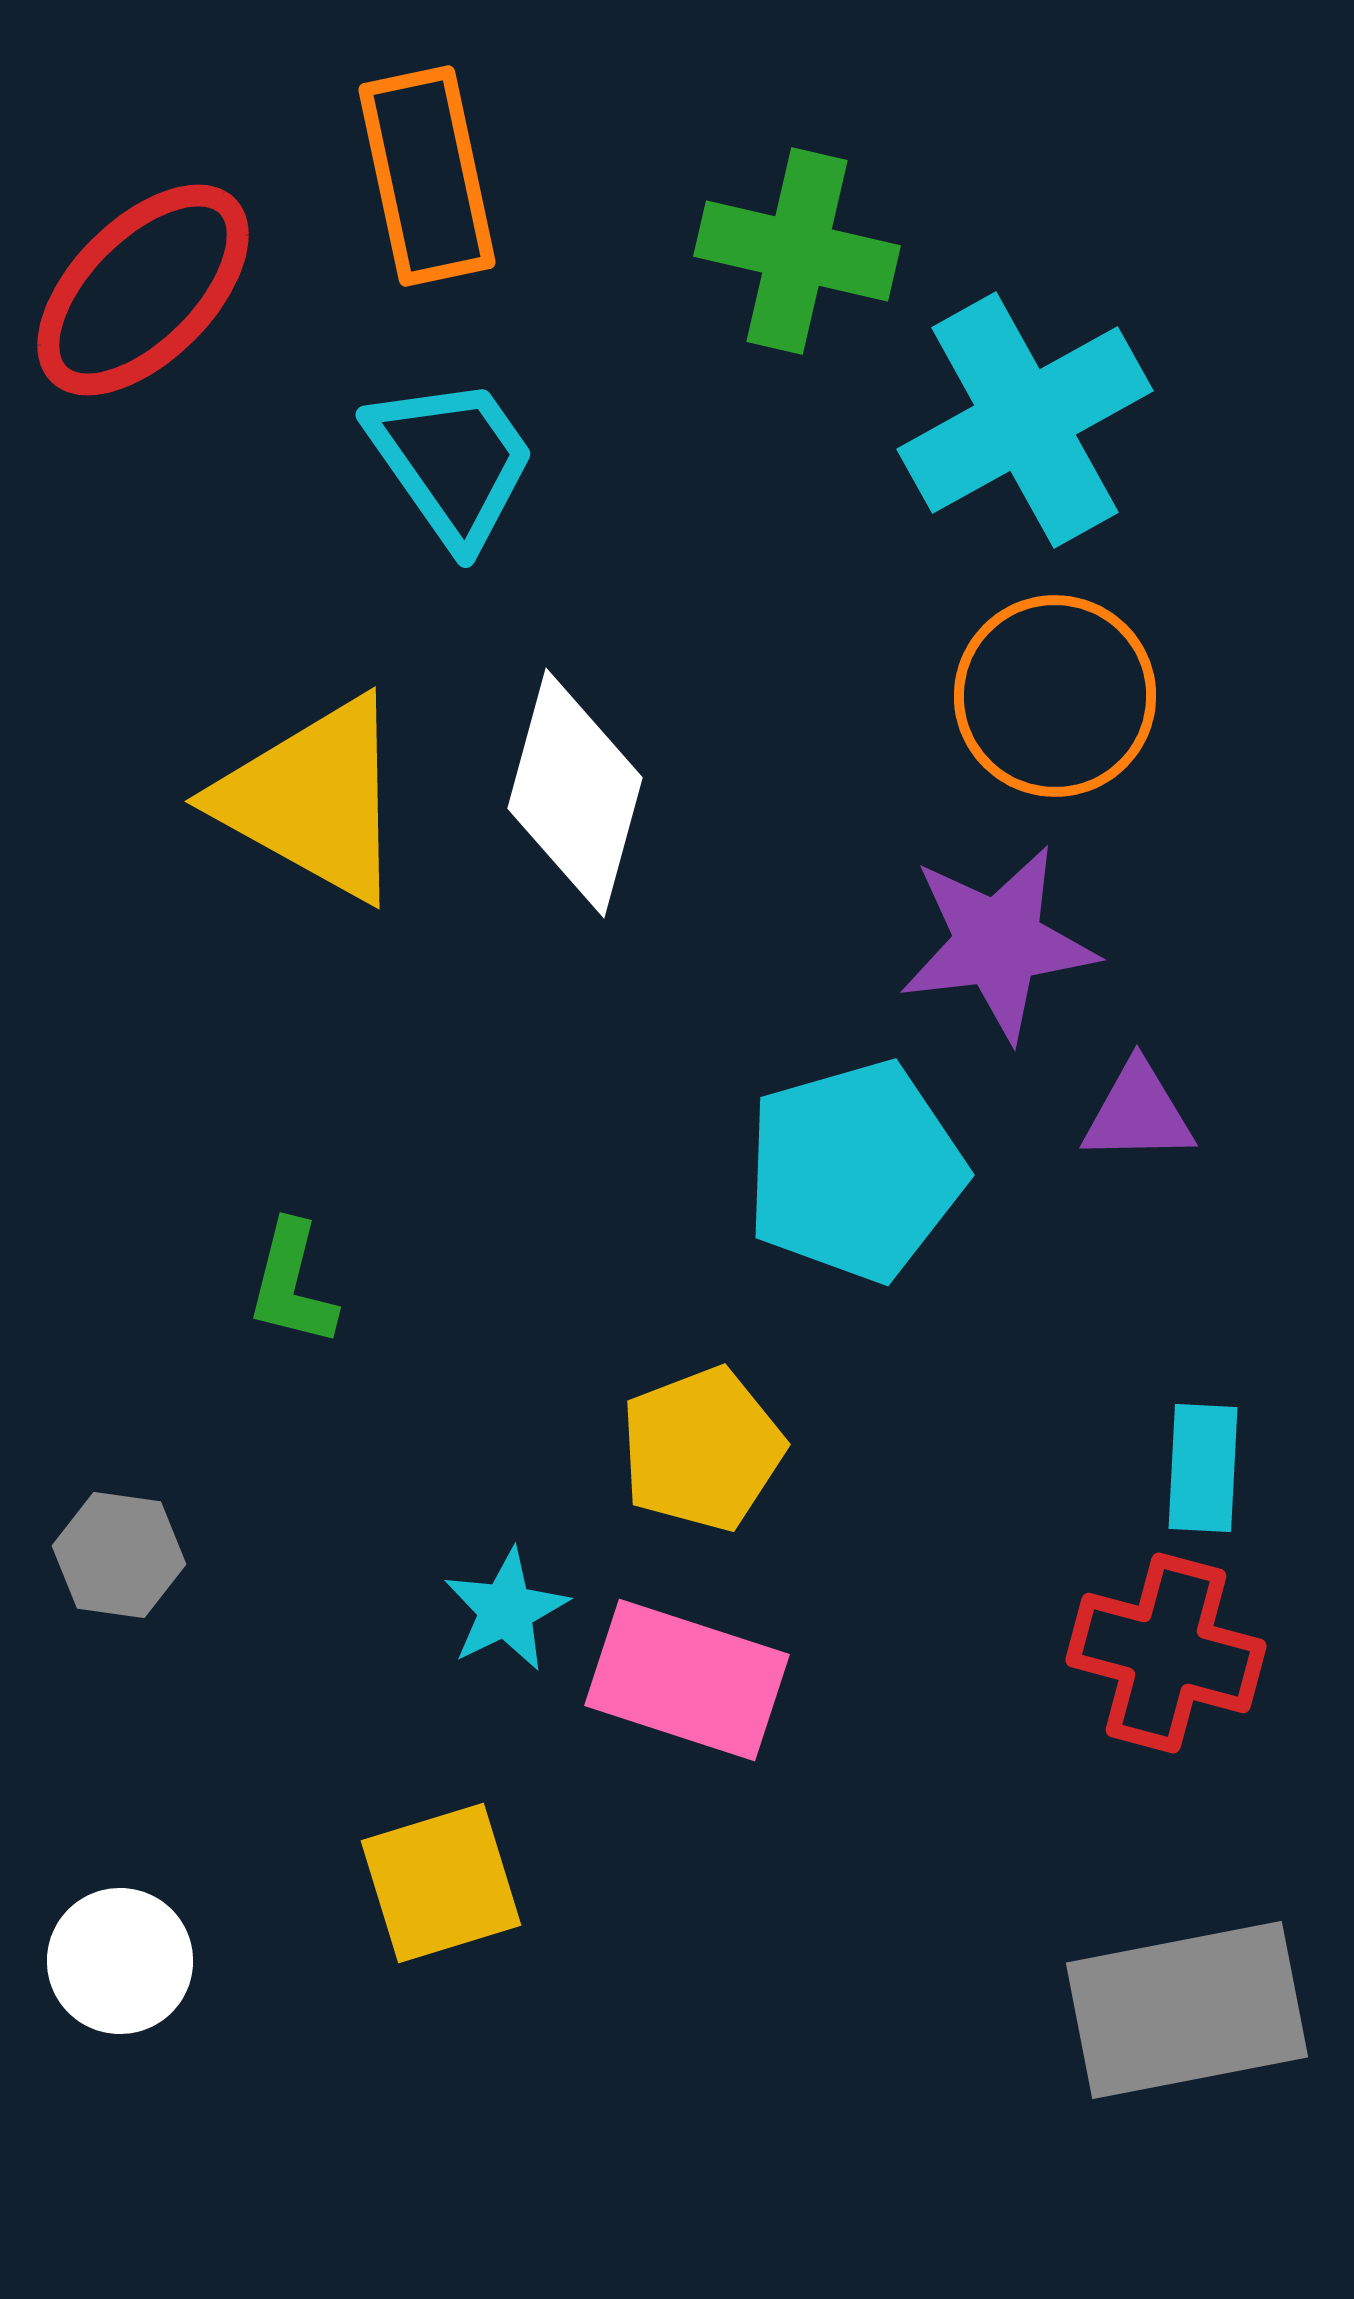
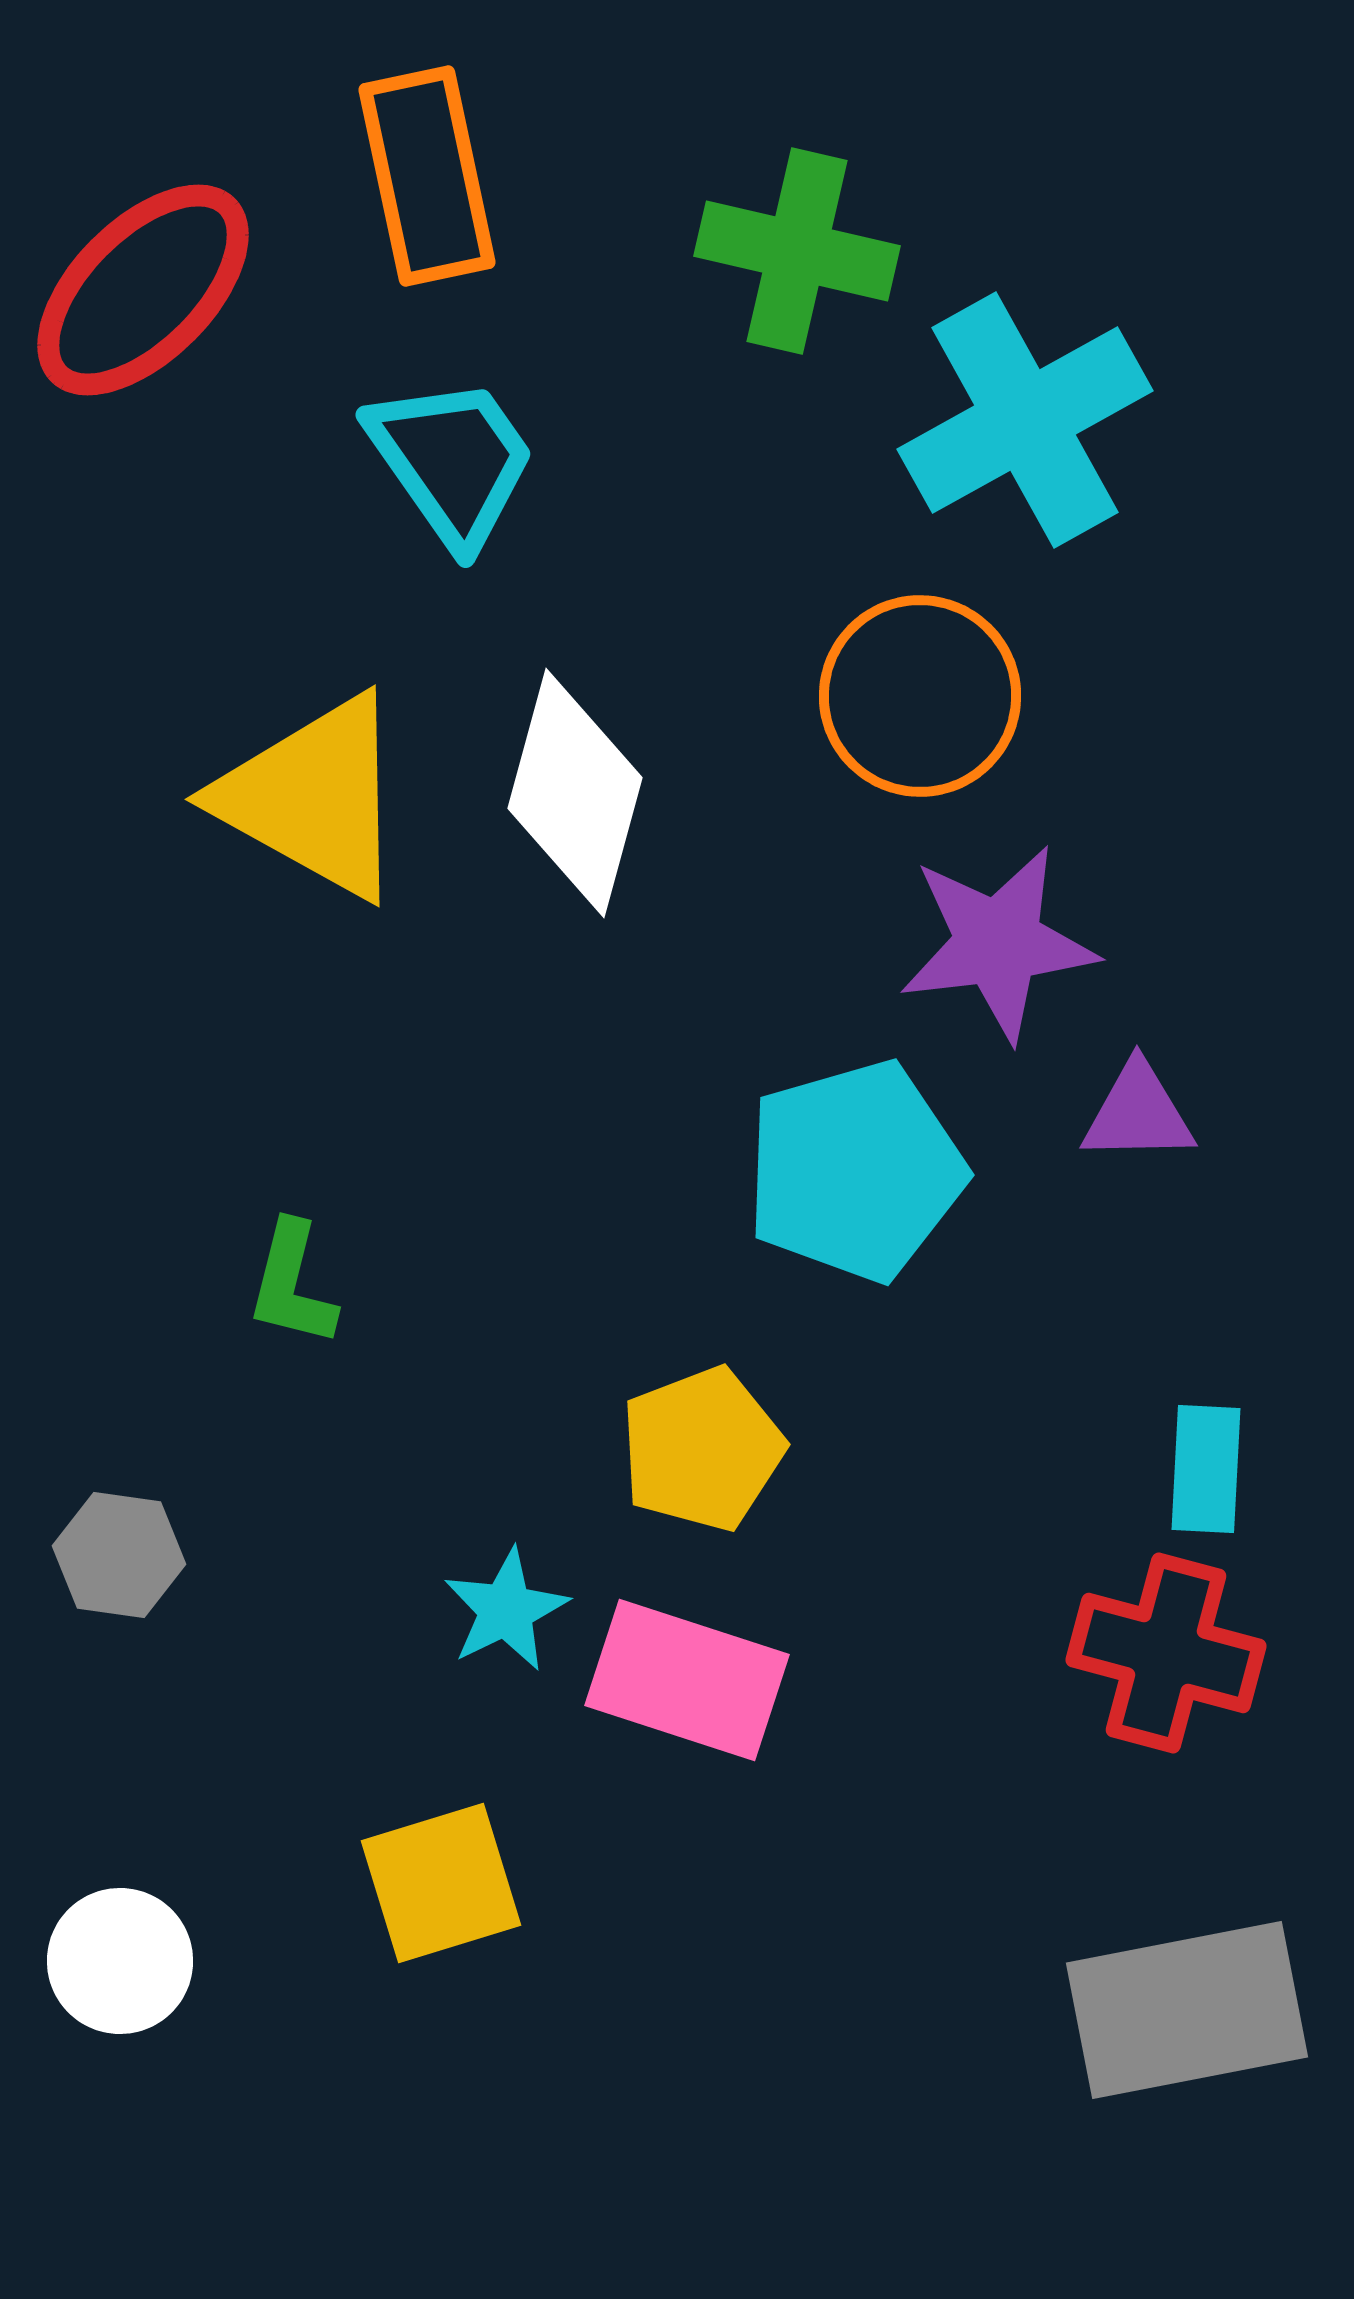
orange circle: moved 135 px left
yellow triangle: moved 2 px up
cyan rectangle: moved 3 px right, 1 px down
